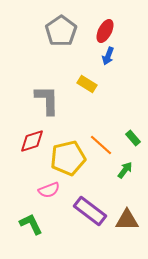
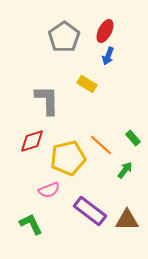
gray pentagon: moved 3 px right, 6 px down
